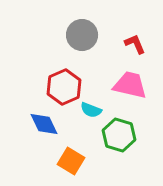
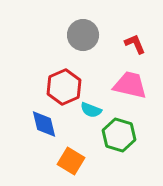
gray circle: moved 1 px right
blue diamond: rotated 12 degrees clockwise
